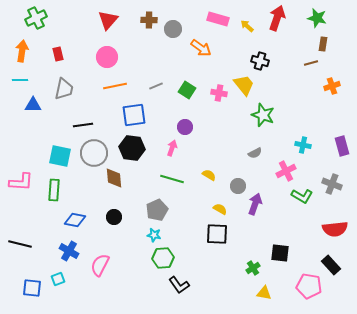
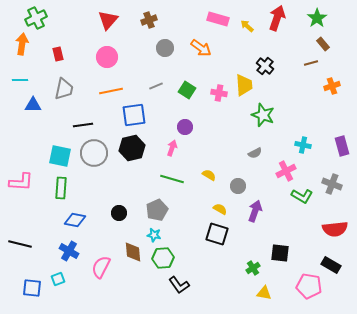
green star at (317, 18): rotated 24 degrees clockwise
brown cross at (149, 20): rotated 21 degrees counterclockwise
gray circle at (173, 29): moved 8 px left, 19 px down
brown rectangle at (323, 44): rotated 48 degrees counterclockwise
orange arrow at (22, 51): moved 7 px up
black cross at (260, 61): moved 5 px right, 5 px down; rotated 24 degrees clockwise
yellow trapezoid at (244, 85): rotated 35 degrees clockwise
orange line at (115, 86): moved 4 px left, 5 px down
black hexagon at (132, 148): rotated 20 degrees counterclockwise
brown diamond at (114, 178): moved 19 px right, 74 px down
green rectangle at (54, 190): moved 7 px right, 2 px up
purple arrow at (255, 204): moved 7 px down
black circle at (114, 217): moved 5 px right, 4 px up
black square at (217, 234): rotated 15 degrees clockwise
pink semicircle at (100, 265): moved 1 px right, 2 px down
black rectangle at (331, 265): rotated 18 degrees counterclockwise
